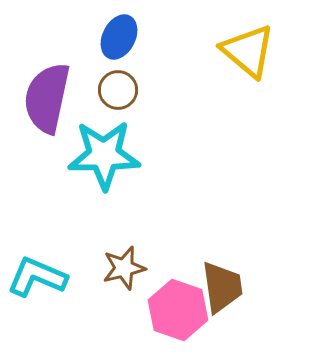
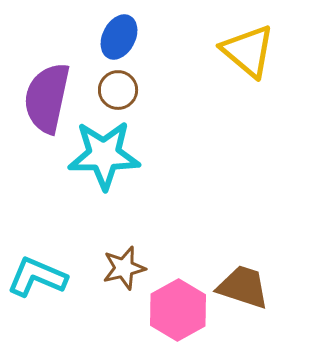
brown trapezoid: moved 21 px right; rotated 64 degrees counterclockwise
pink hexagon: rotated 12 degrees clockwise
